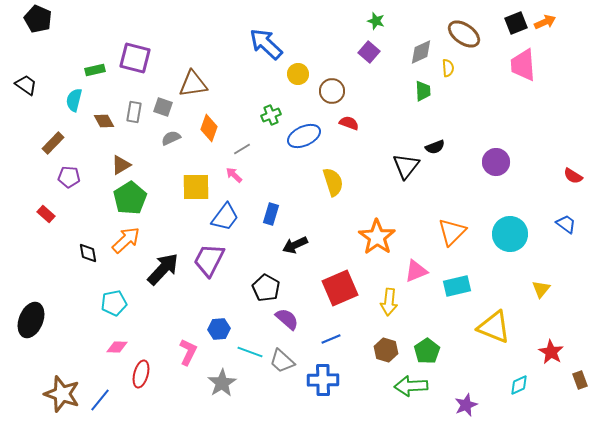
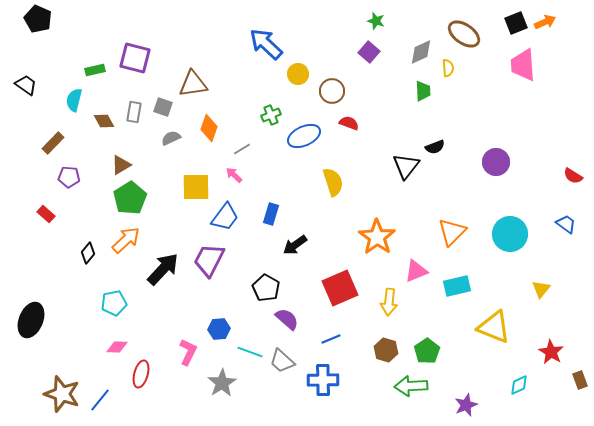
black arrow at (295, 245): rotated 10 degrees counterclockwise
black diamond at (88, 253): rotated 50 degrees clockwise
